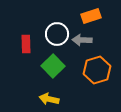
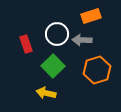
red rectangle: rotated 18 degrees counterclockwise
yellow arrow: moved 3 px left, 6 px up
